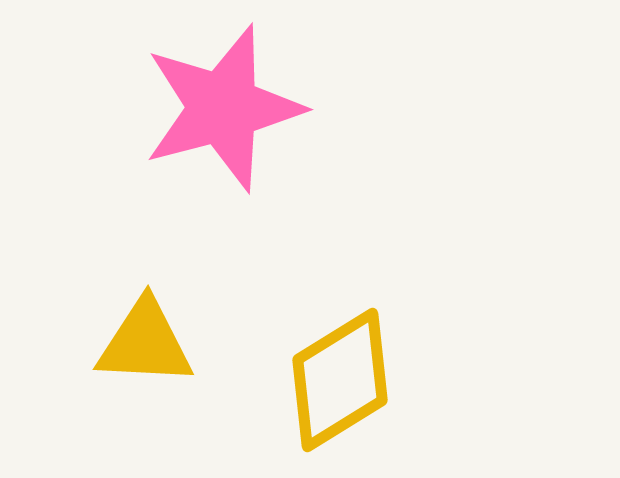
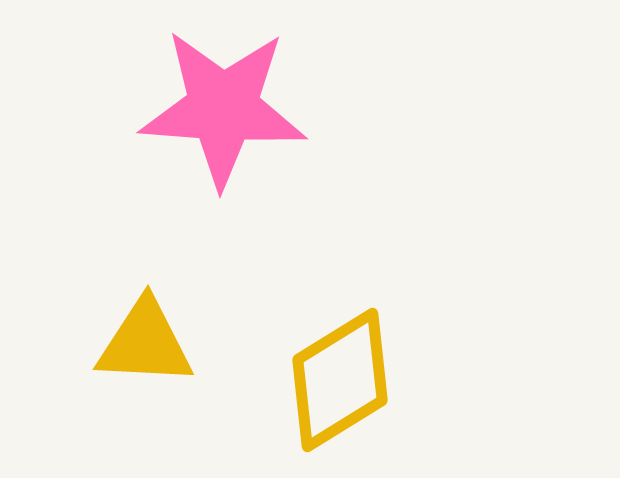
pink star: rotated 19 degrees clockwise
